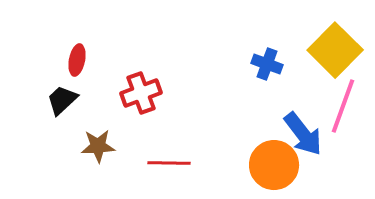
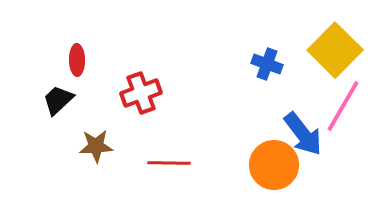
red ellipse: rotated 12 degrees counterclockwise
black trapezoid: moved 4 px left
pink line: rotated 10 degrees clockwise
brown star: moved 2 px left
